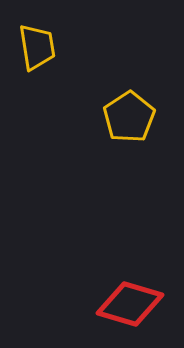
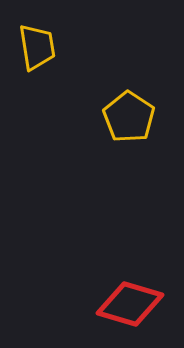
yellow pentagon: rotated 6 degrees counterclockwise
